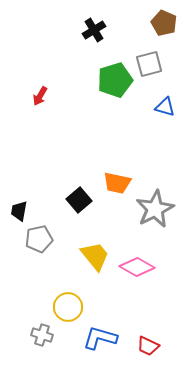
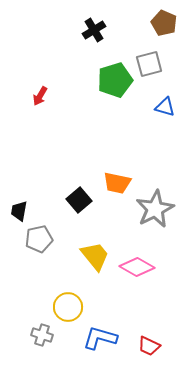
red trapezoid: moved 1 px right
